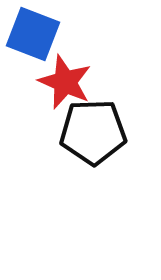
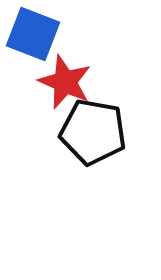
black pentagon: rotated 12 degrees clockwise
